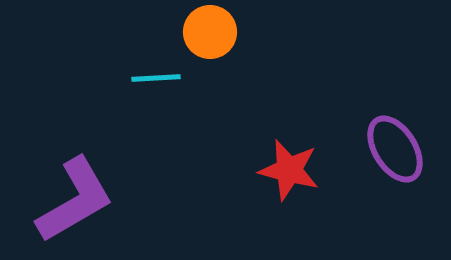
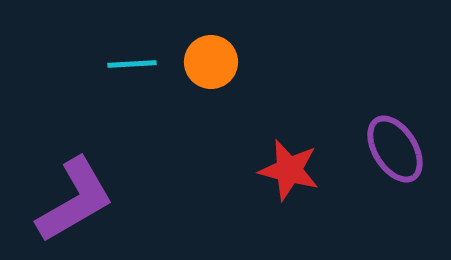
orange circle: moved 1 px right, 30 px down
cyan line: moved 24 px left, 14 px up
